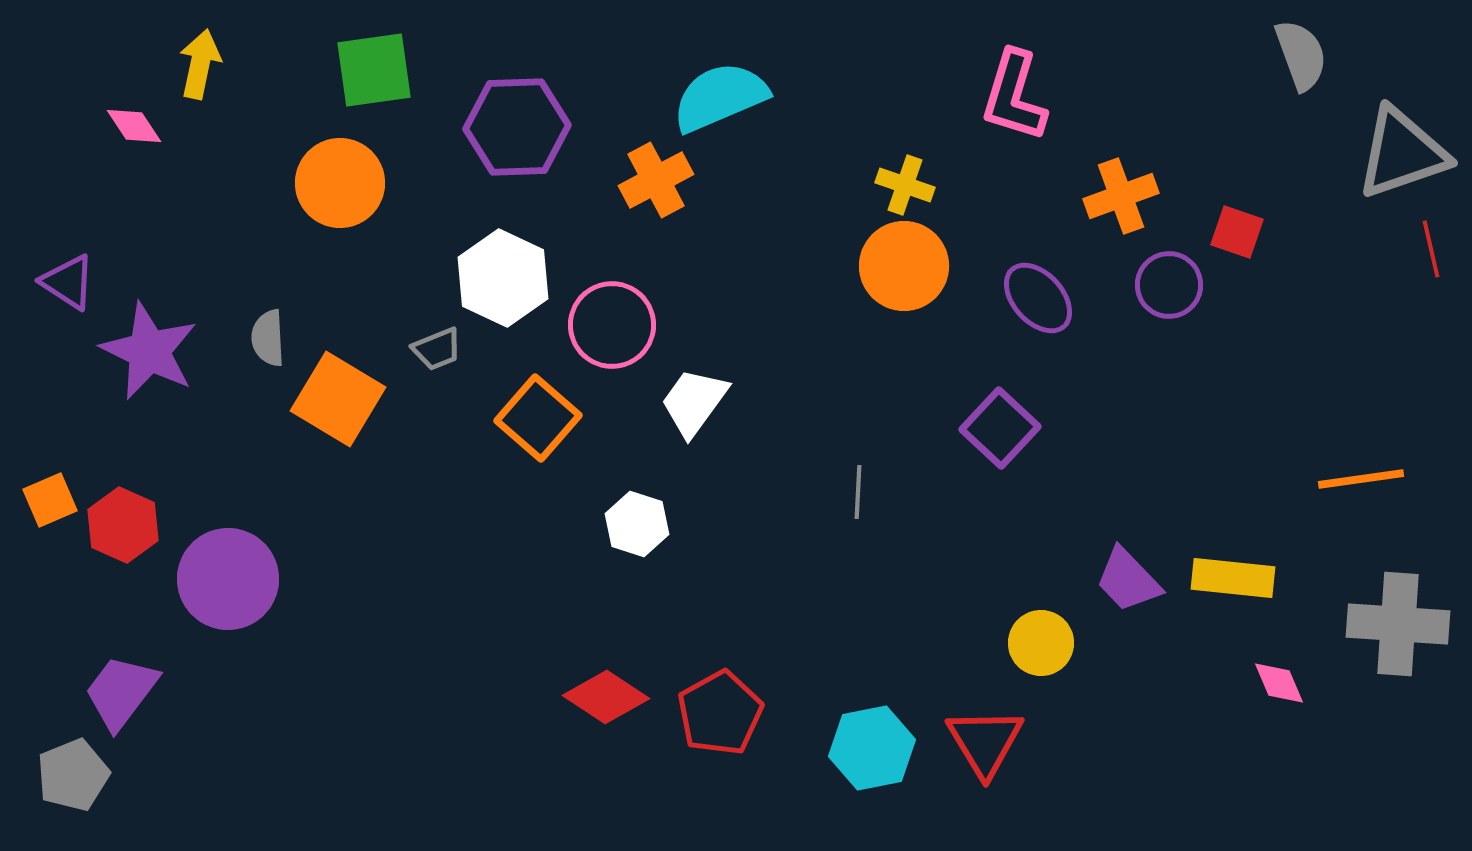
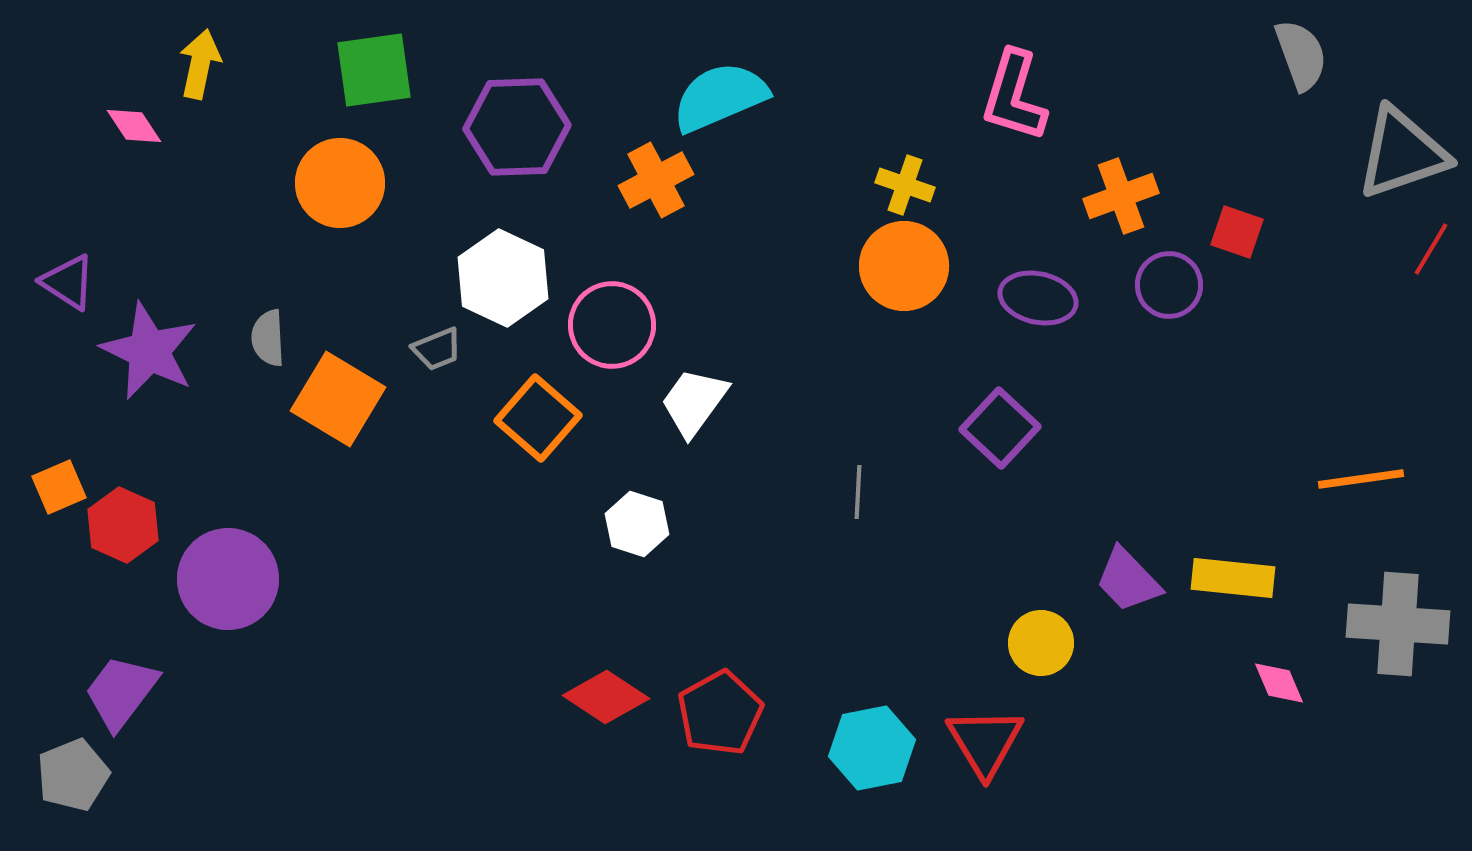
red line at (1431, 249): rotated 44 degrees clockwise
purple ellipse at (1038, 298): rotated 36 degrees counterclockwise
orange square at (50, 500): moved 9 px right, 13 px up
